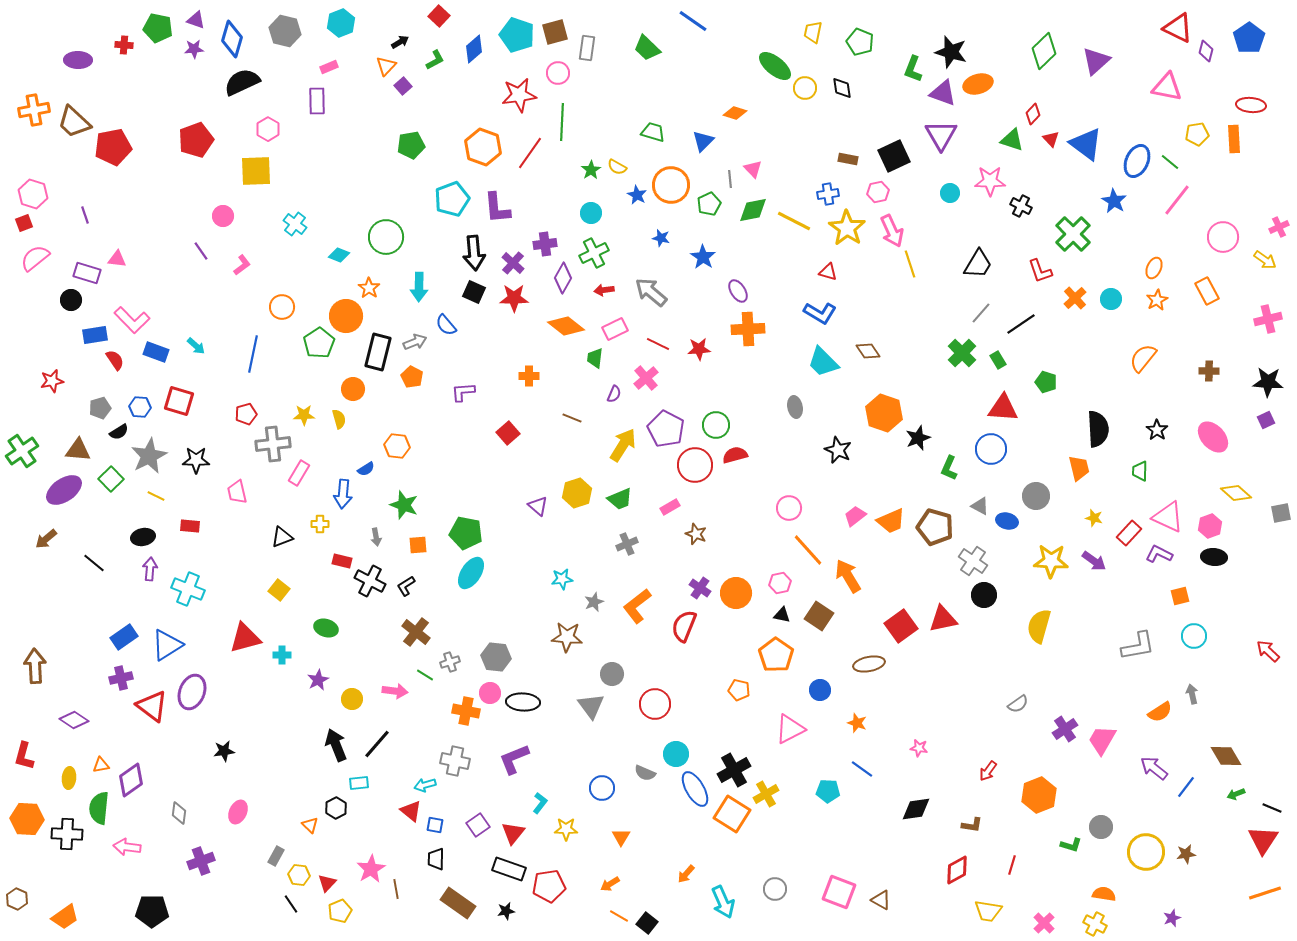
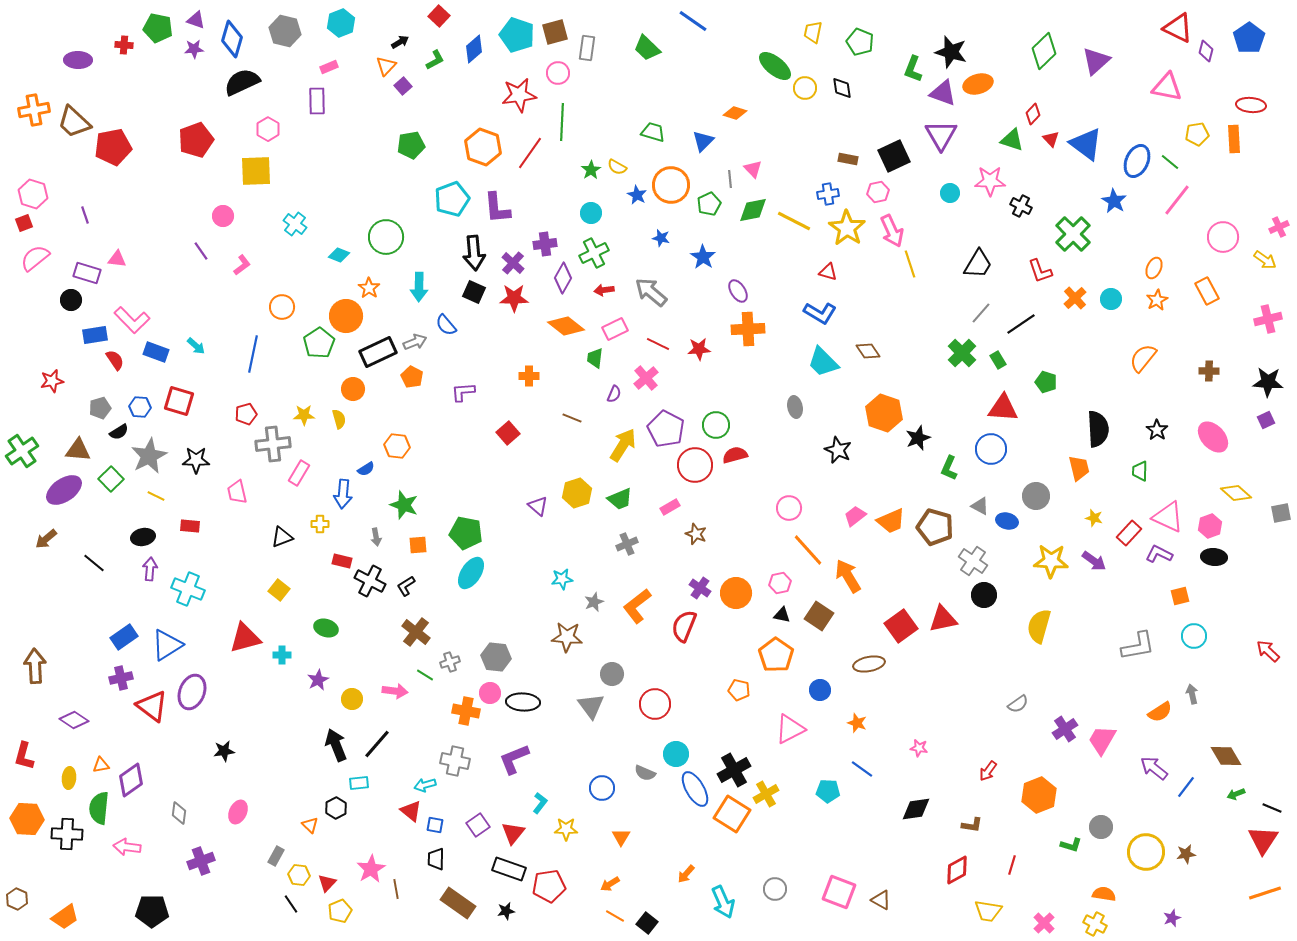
black rectangle at (378, 352): rotated 51 degrees clockwise
orange line at (619, 916): moved 4 px left
